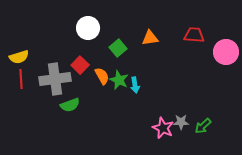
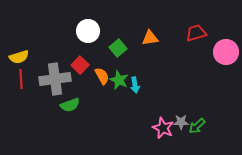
white circle: moved 3 px down
red trapezoid: moved 2 px right, 2 px up; rotated 20 degrees counterclockwise
green arrow: moved 6 px left
